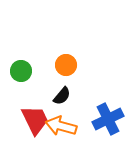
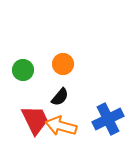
orange circle: moved 3 px left, 1 px up
green circle: moved 2 px right, 1 px up
black semicircle: moved 2 px left, 1 px down
